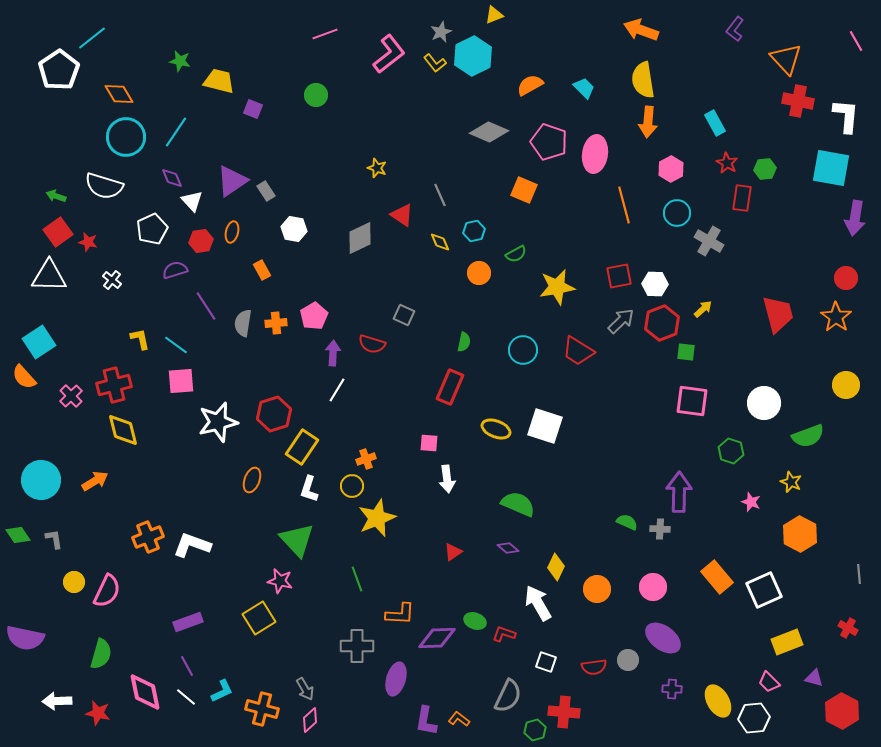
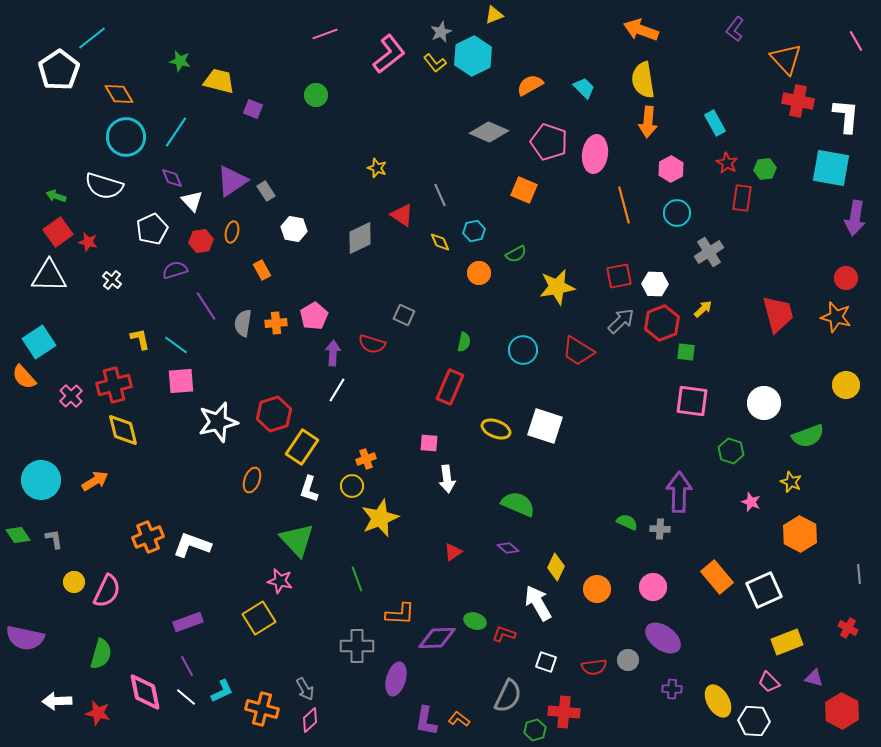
gray cross at (709, 241): moved 11 px down; rotated 28 degrees clockwise
orange star at (836, 317): rotated 20 degrees counterclockwise
yellow star at (377, 518): moved 3 px right
white hexagon at (754, 718): moved 3 px down; rotated 8 degrees clockwise
